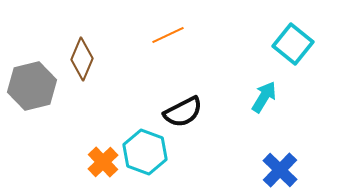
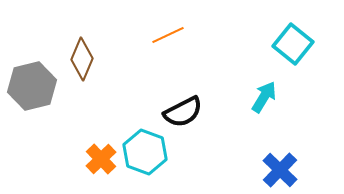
orange cross: moved 2 px left, 3 px up
